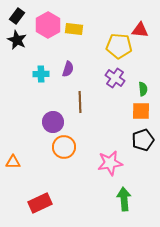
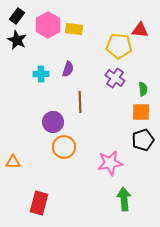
orange square: moved 1 px down
red rectangle: moved 1 px left; rotated 50 degrees counterclockwise
